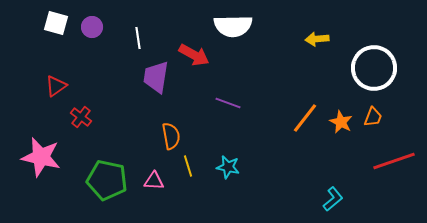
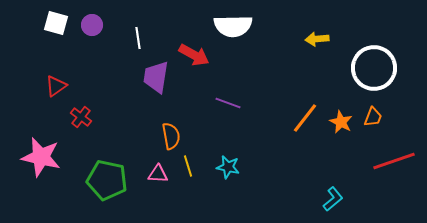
purple circle: moved 2 px up
pink triangle: moved 4 px right, 7 px up
